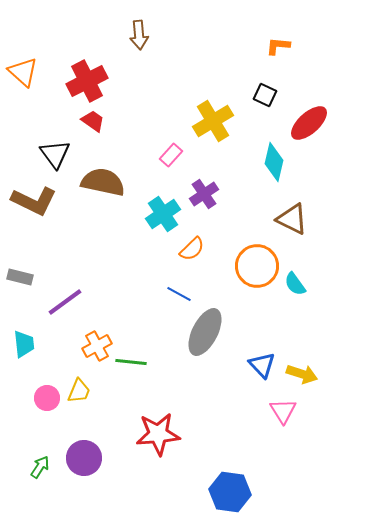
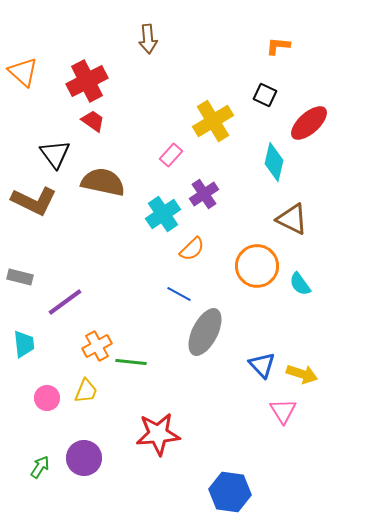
brown arrow: moved 9 px right, 4 px down
cyan semicircle: moved 5 px right
yellow trapezoid: moved 7 px right
